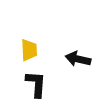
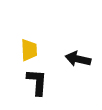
black L-shape: moved 1 px right, 2 px up
